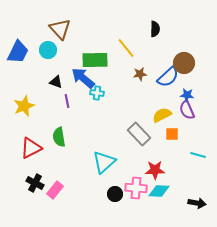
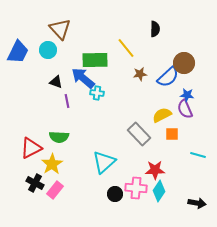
yellow star: moved 28 px right, 58 px down; rotated 10 degrees counterclockwise
purple semicircle: moved 2 px left, 1 px up
green semicircle: rotated 78 degrees counterclockwise
cyan diamond: rotated 60 degrees counterclockwise
